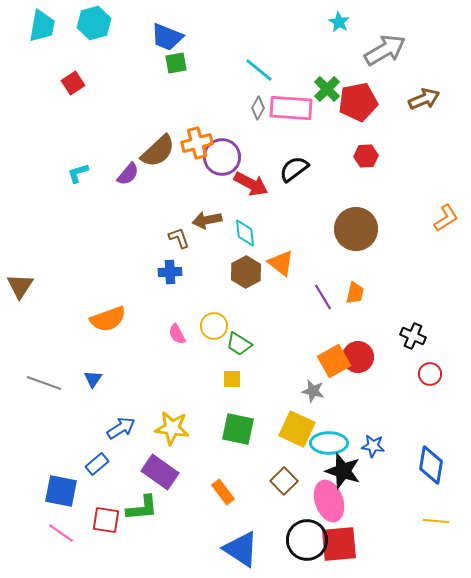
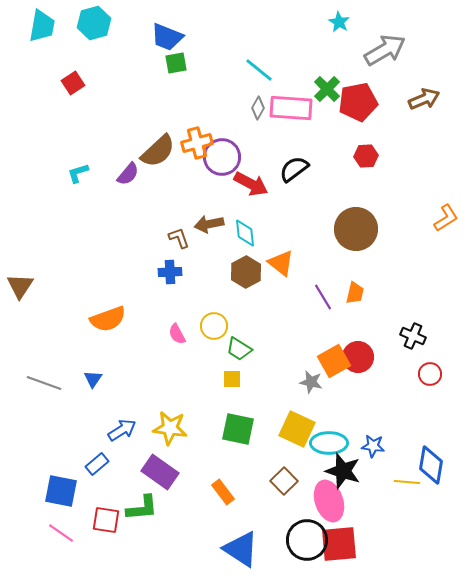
brown arrow at (207, 220): moved 2 px right, 4 px down
green trapezoid at (239, 344): moved 5 px down
gray star at (313, 391): moved 2 px left, 9 px up
blue arrow at (121, 428): moved 1 px right, 2 px down
yellow star at (172, 428): moved 2 px left
yellow line at (436, 521): moved 29 px left, 39 px up
